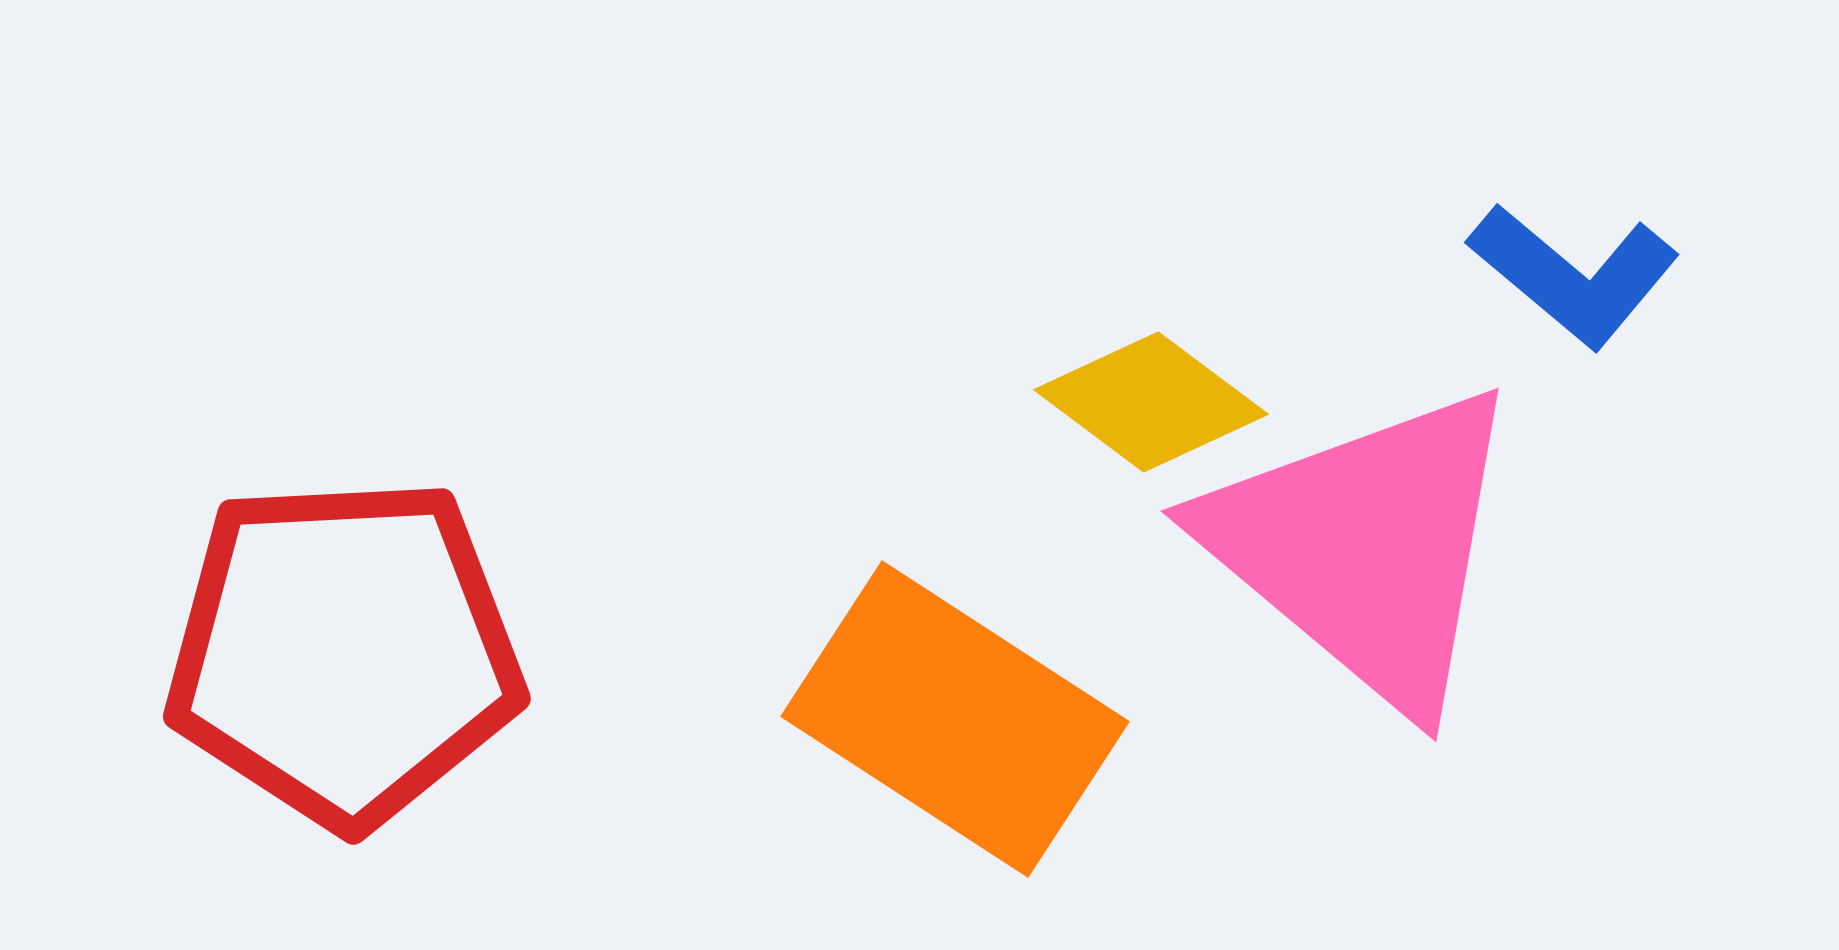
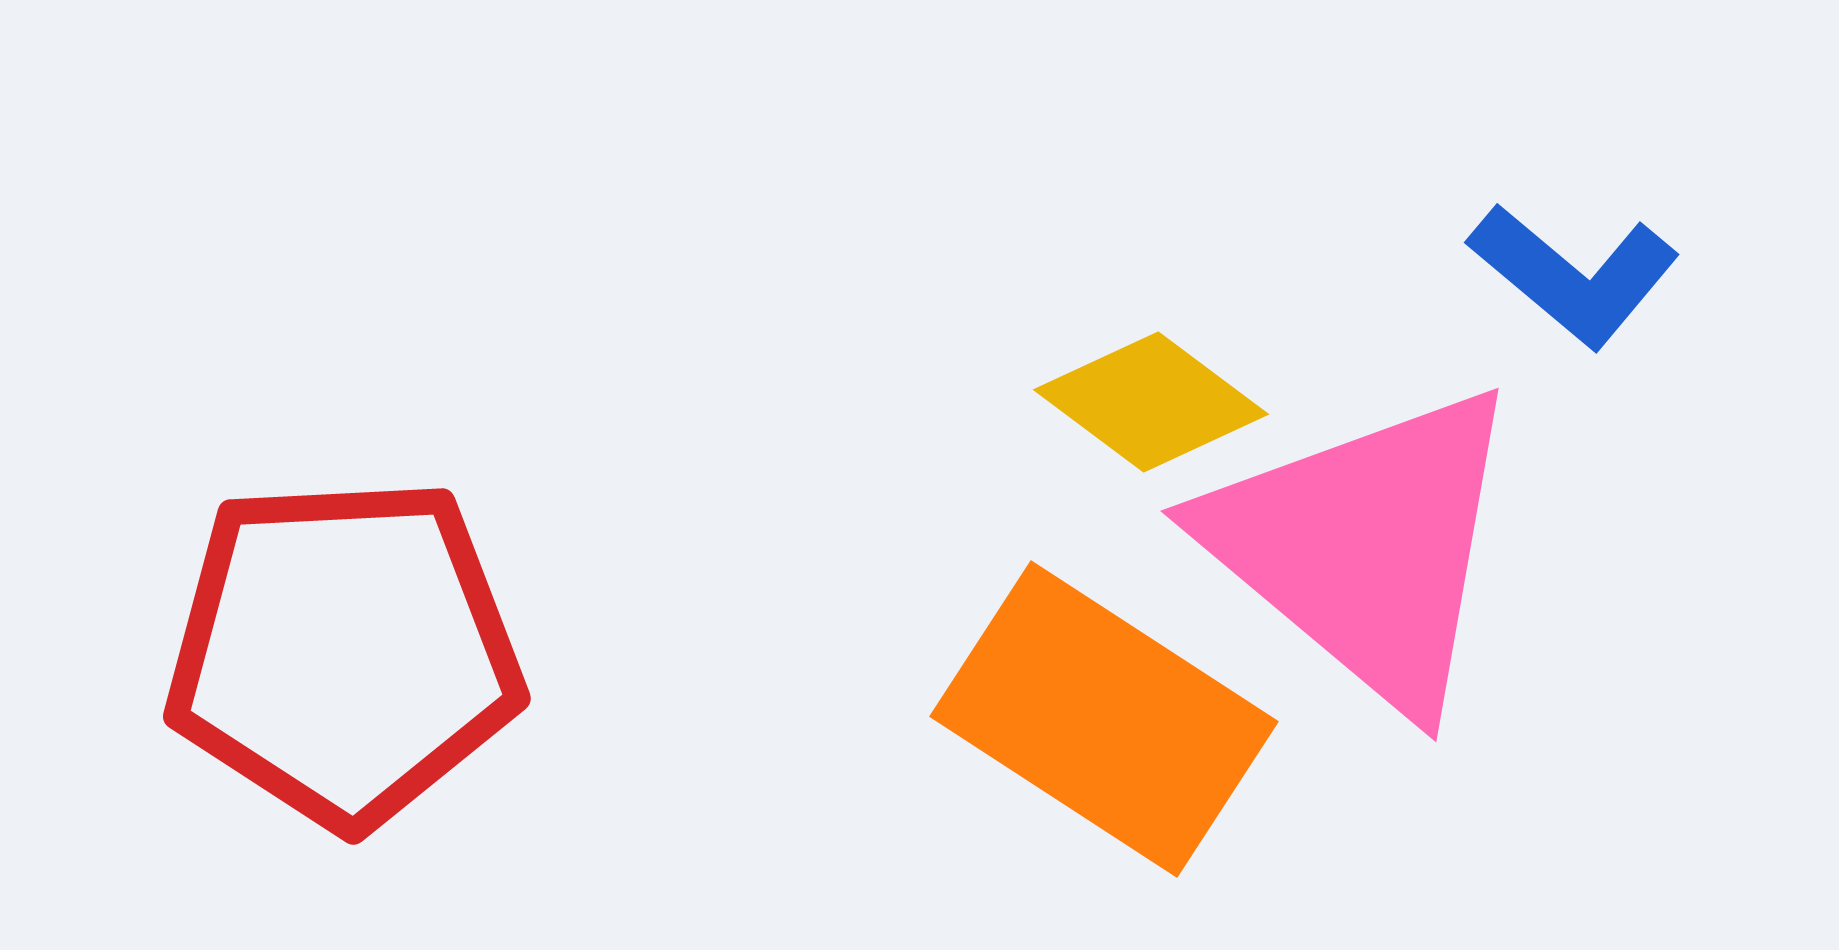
orange rectangle: moved 149 px right
